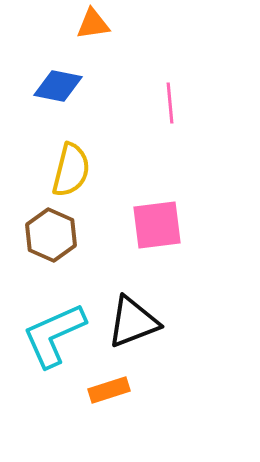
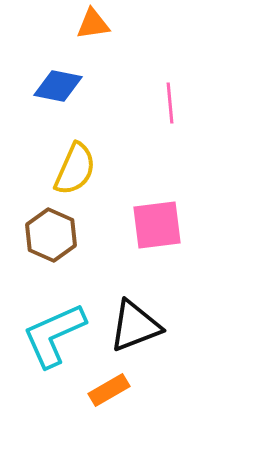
yellow semicircle: moved 4 px right, 1 px up; rotated 10 degrees clockwise
black triangle: moved 2 px right, 4 px down
orange rectangle: rotated 12 degrees counterclockwise
